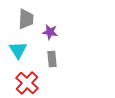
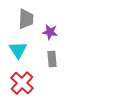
red cross: moved 5 px left
